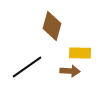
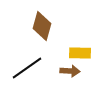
brown diamond: moved 10 px left
black line: moved 1 px down
